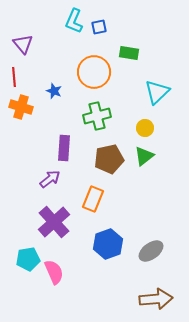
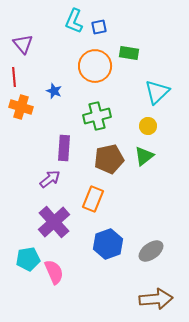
orange circle: moved 1 px right, 6 px up
yellow circle: moved 3 px right, 2 px up
